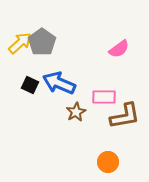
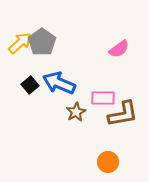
black square: rotated 24 degrees clockwise
pink rectangle: moved 1 px left, 1 px down
brown L-shape: moved 2 px left, 2 px up
